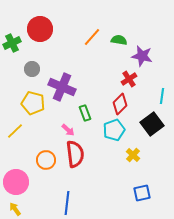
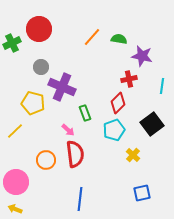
red circle: moved 1 px left
green semicircle: moved 1 px up
gray circle: moved 9 px right, 2 px up
red cross: rotated 21 degrees clockwise
cyan line: moved 10 px up
red diamond: moved 2 px left, 1 px up
blue line: moved 13 px right, 4 px up
yellow arrow: rotated 32 degrees counterclockwise
